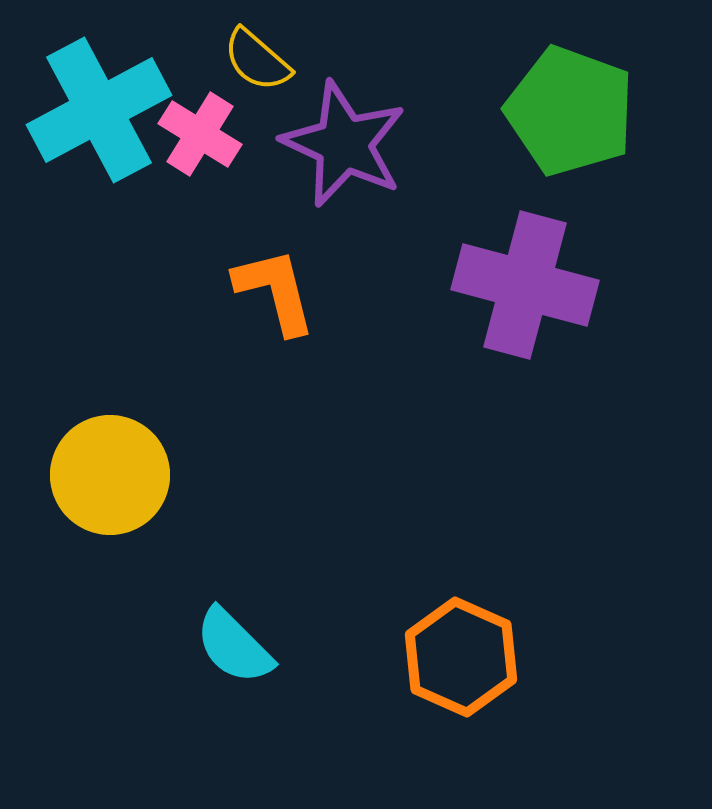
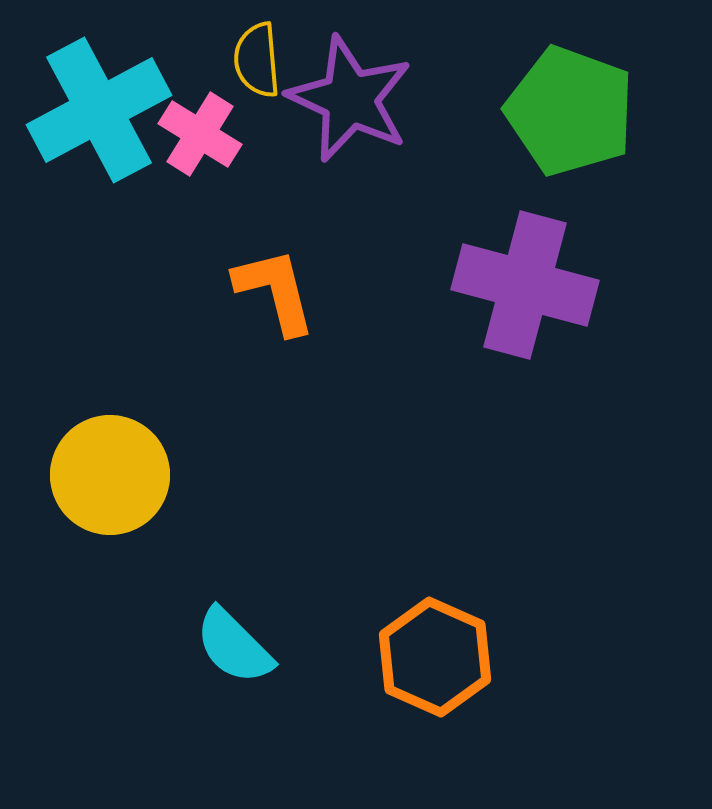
yellow semicircle: rotated 44 degrees clockwise
purple star: moved 6 px right, 45 px up
orange hexagon: moved 26 px left
